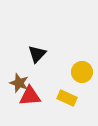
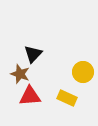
black triangle: moved 4 px left
yellow circle: moved 1 px right
brown star: moved 1 px right, 9 px up
